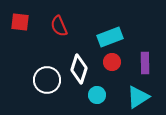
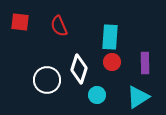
cyan rectangle: rotated 65 degrees counterclockwise
